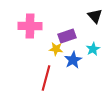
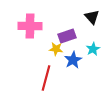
black triangle: moved 3 px left, 1 px down
